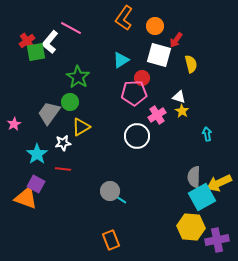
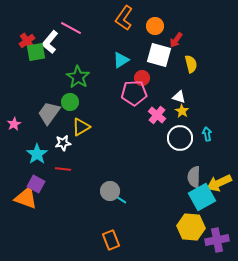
pink cross: rotated 18 degrees counterclockwise
white circle: moved 43 px right, 2 px down
